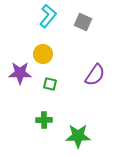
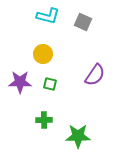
cyan L-shape: rotated 65 degrees clockwise
purple star: moved 9 px down
